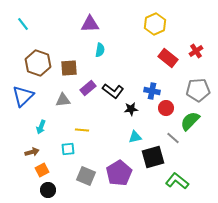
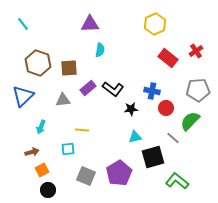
black L-shape: moved 2 px up
